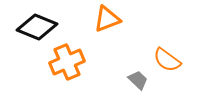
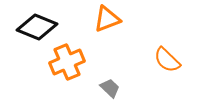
orange semicircle: rotated 8 degrees clockwise
gray trapezoid: moved 28 px left, 8 px down
